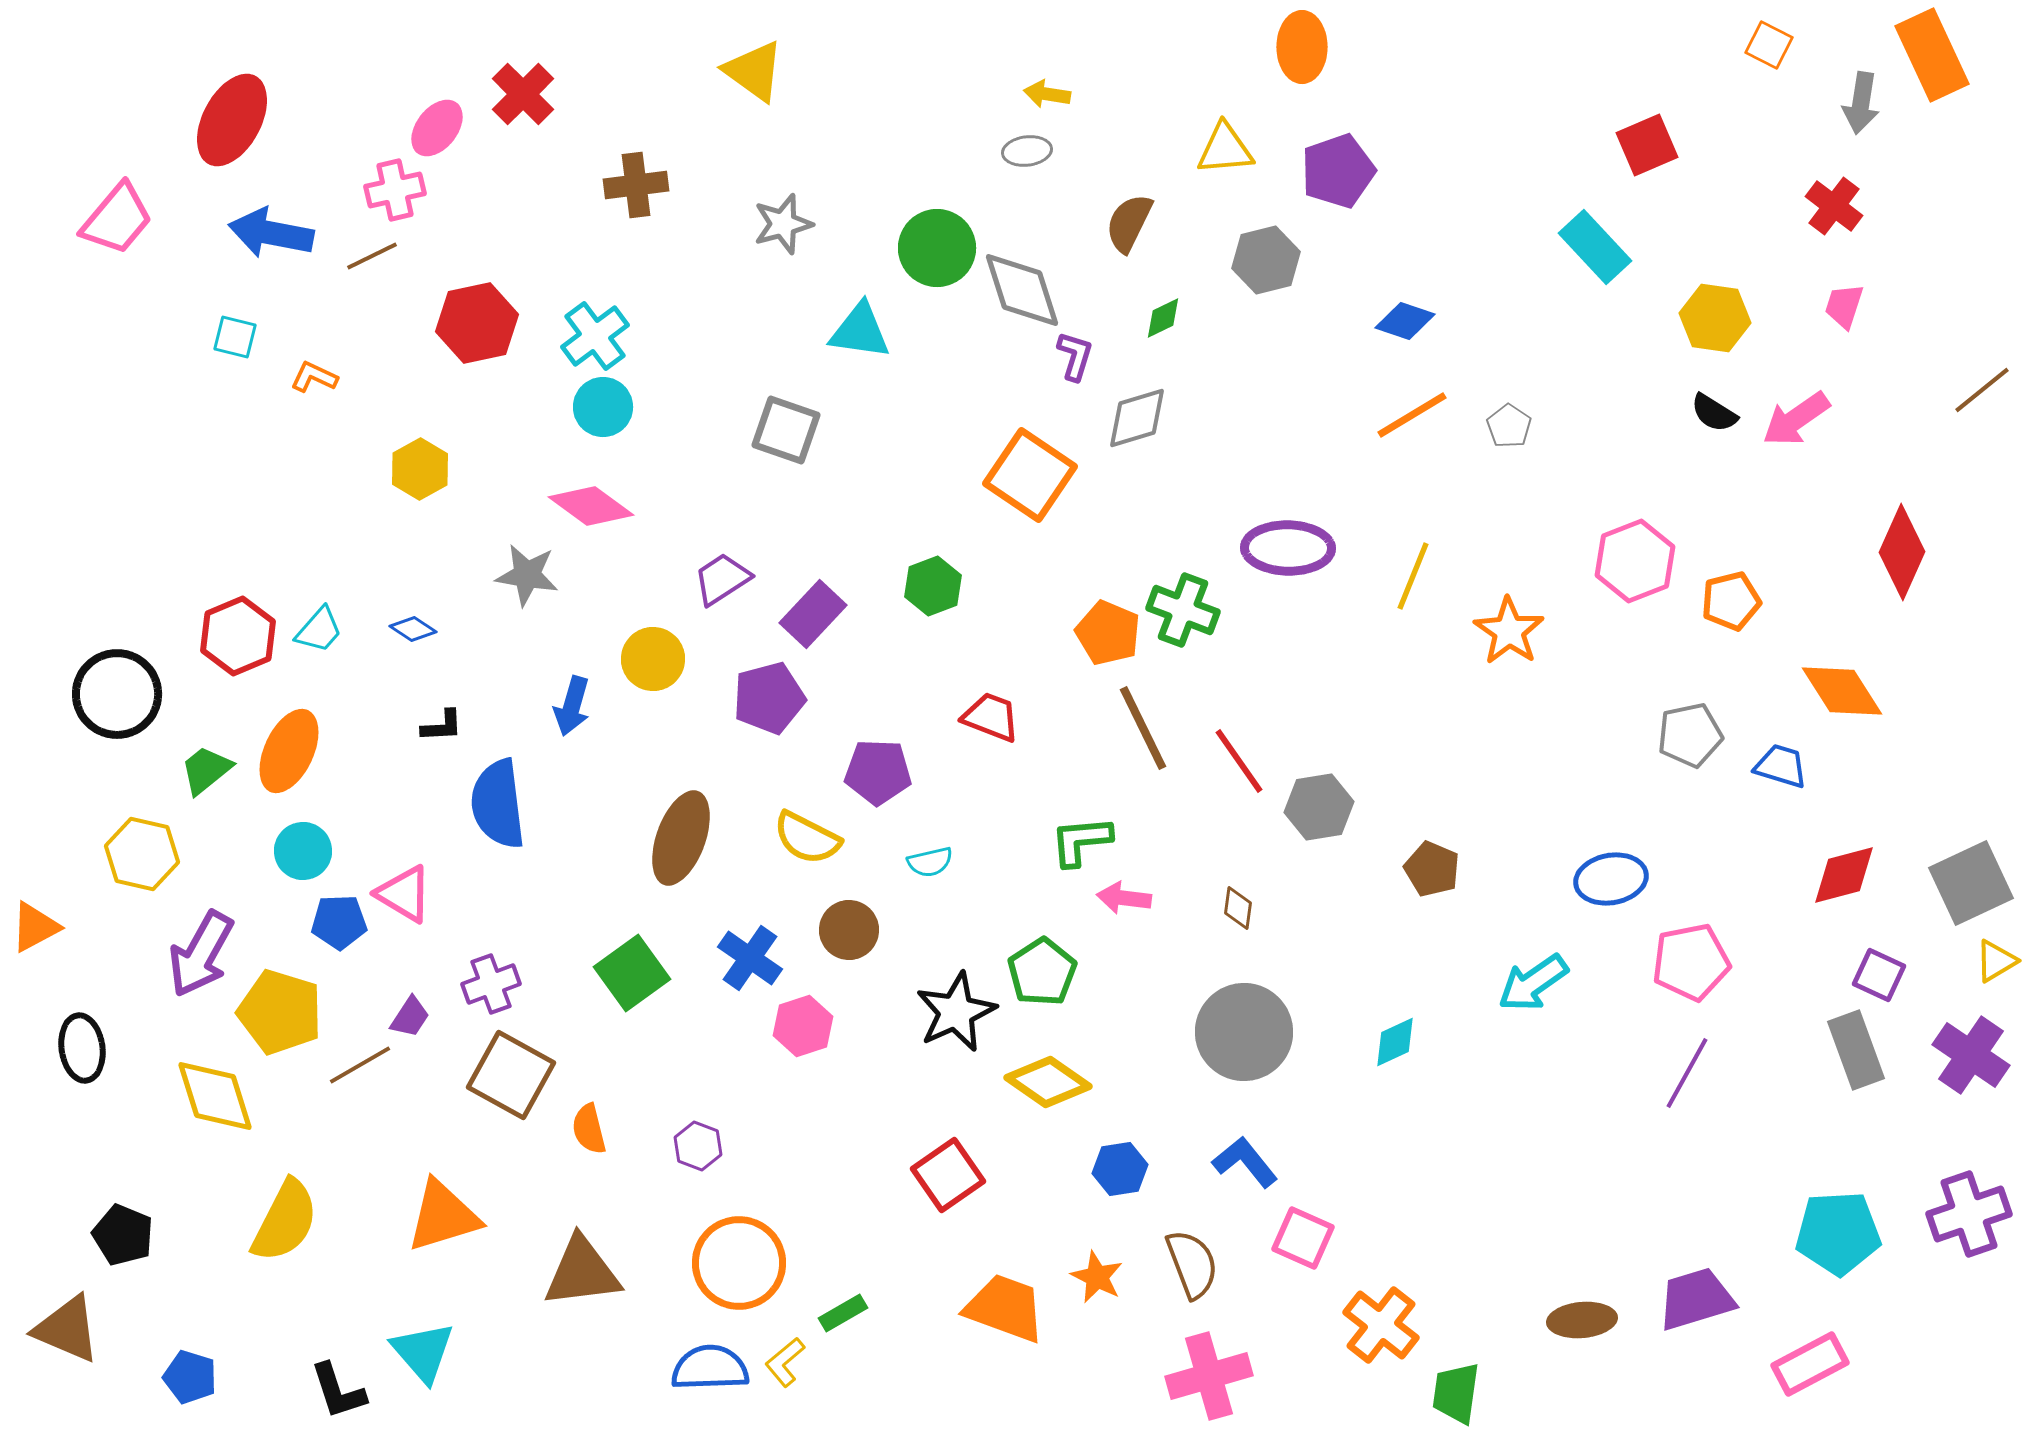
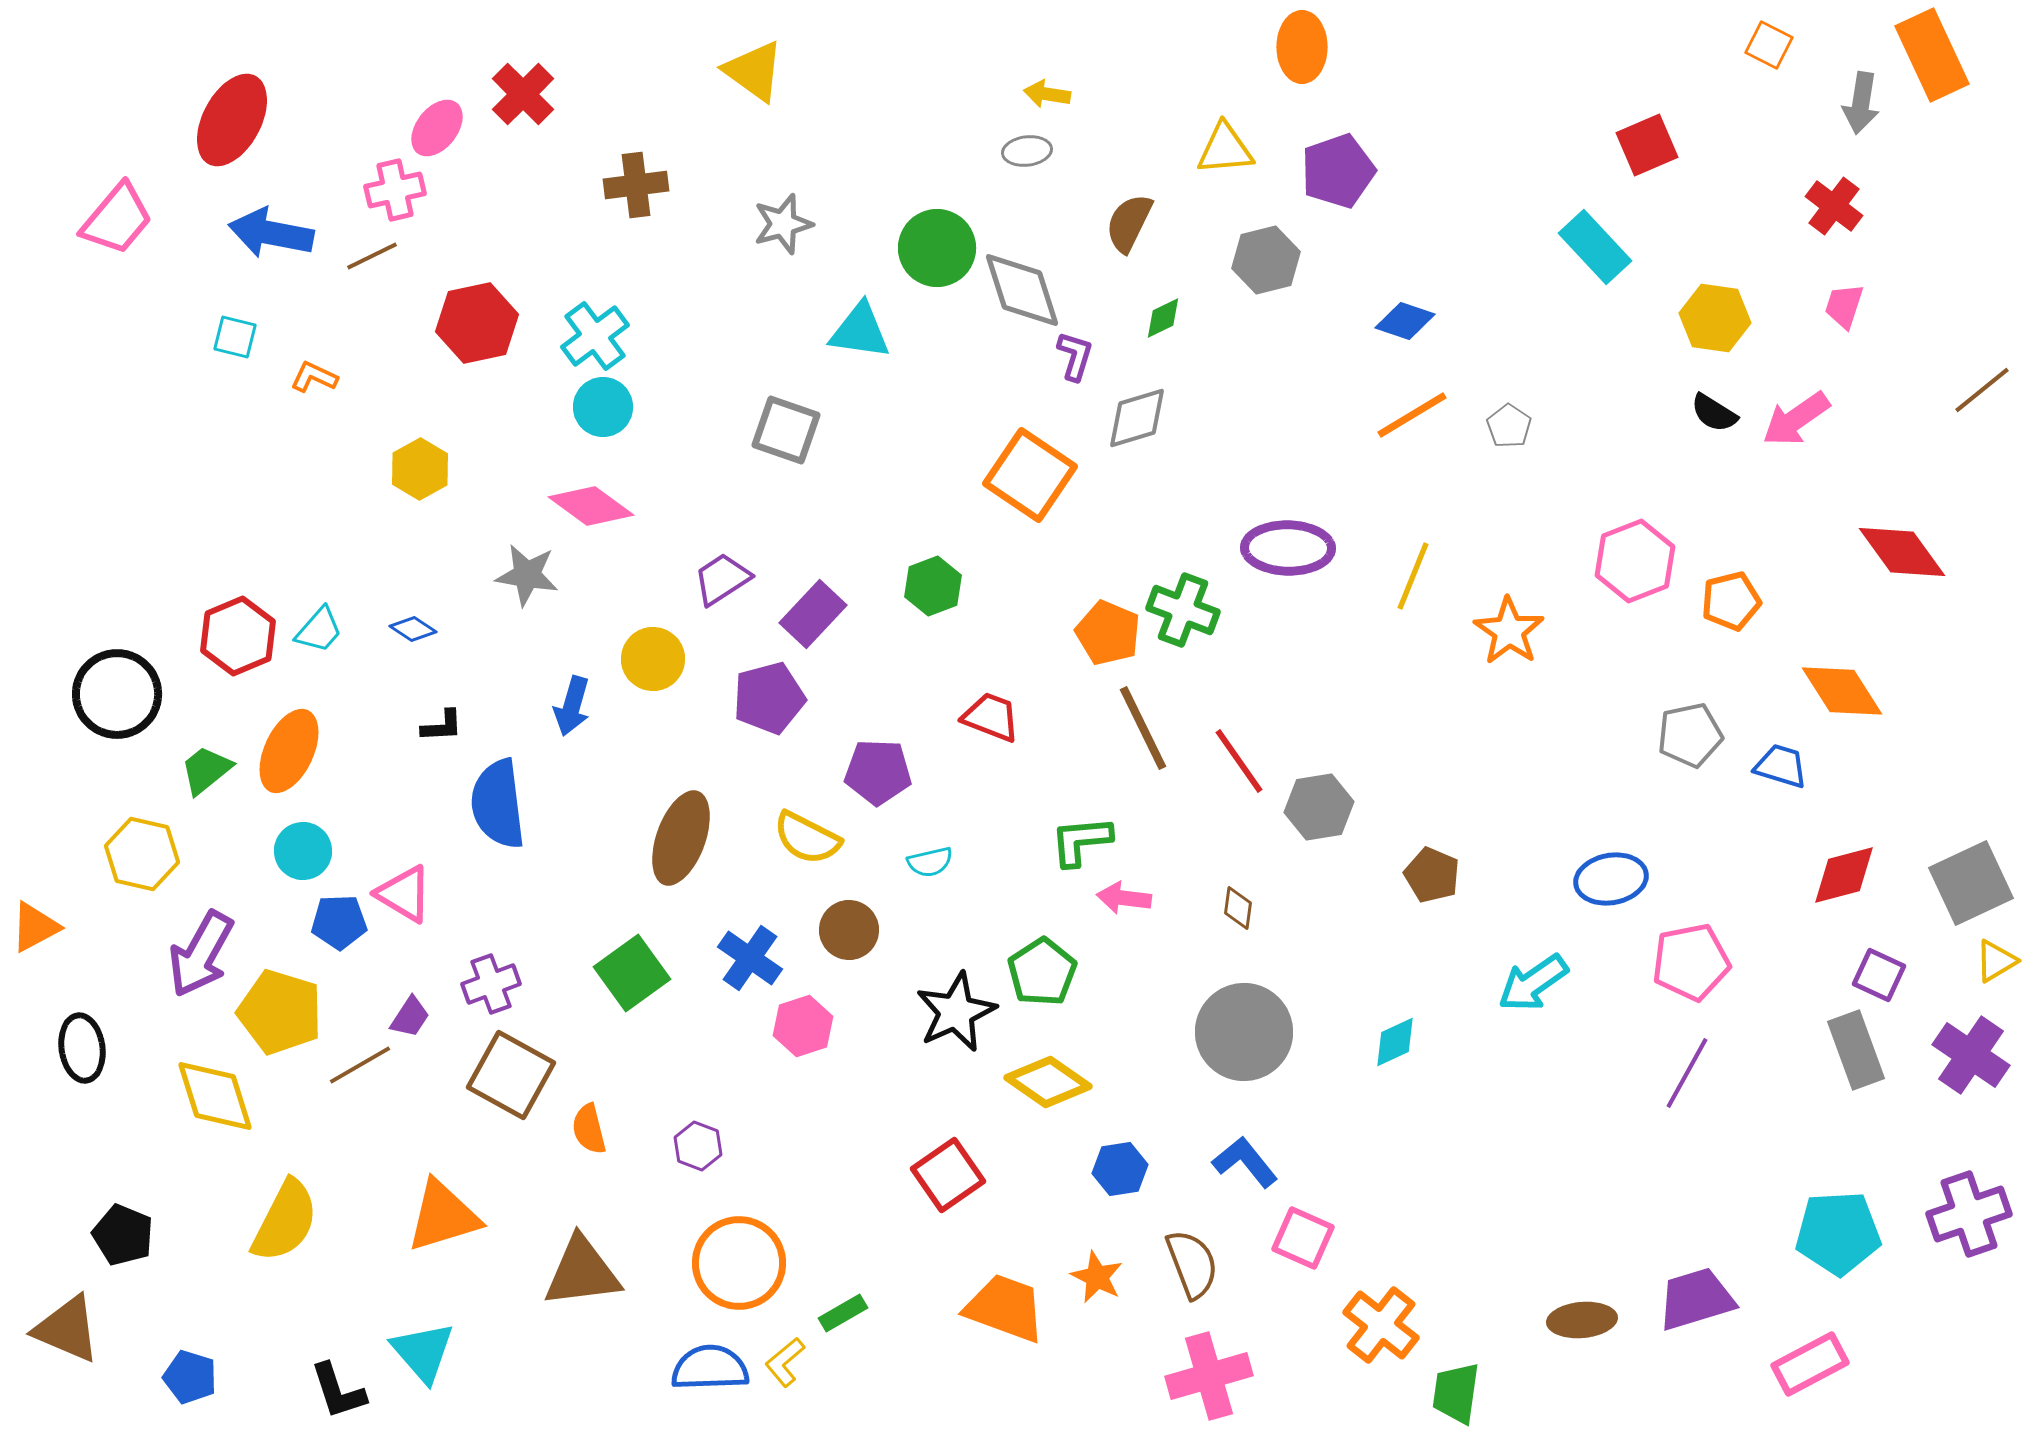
red diamond at (1902, 552): rotated 60 degrees counterclockwise
brown pentagon at (1432, 869): moved 6 px down
